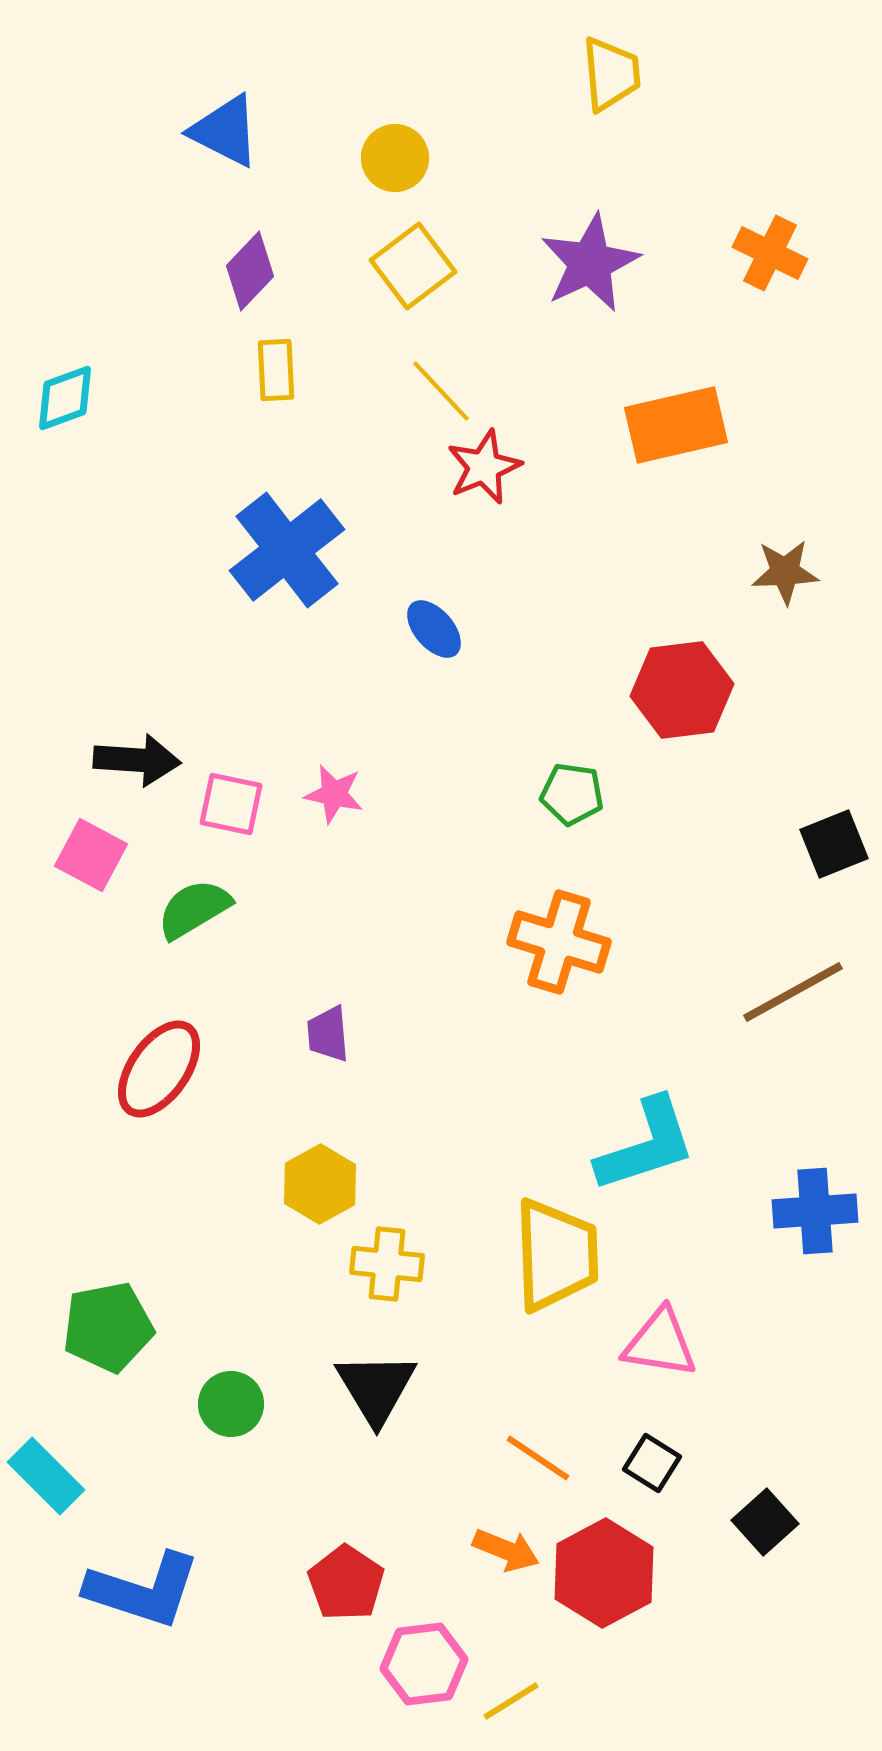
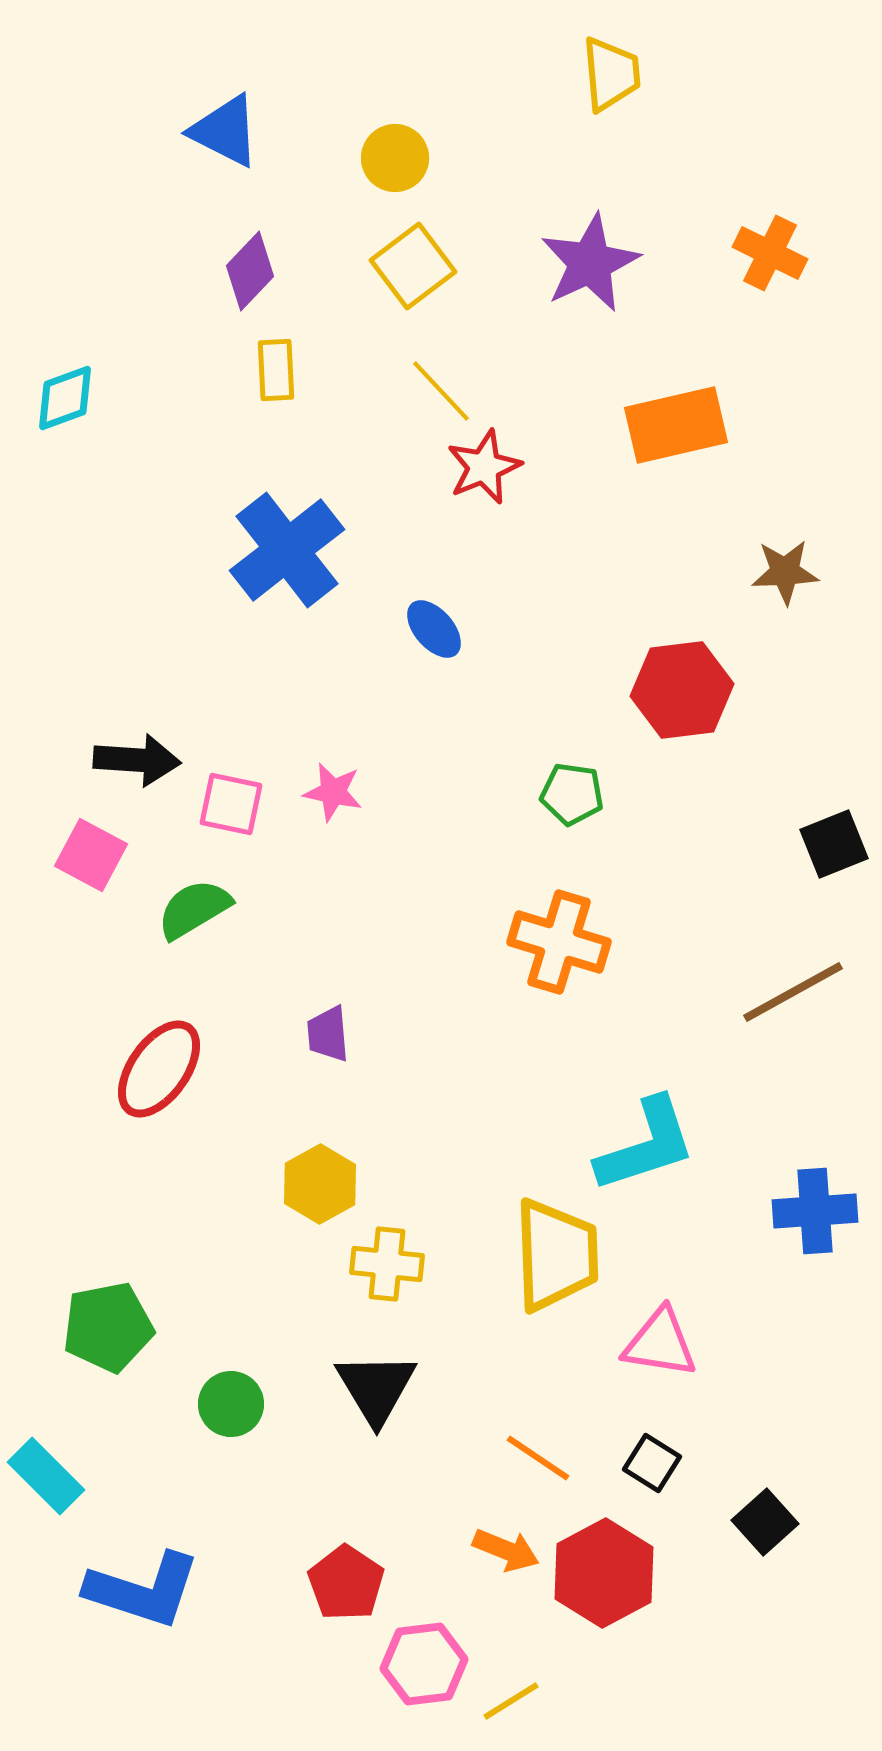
pink star at (334, 794): moved 1 px left, 2 px up
